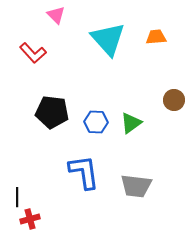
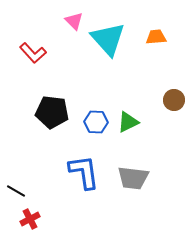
pink triangle: moved 18 px right, 6 px down
green triangle: moved 3 px left, 1 px up; rotated 10 degrees clockwise
gray trapezoid: moved 3 px left, 8 px up
black line: moved 1 px left, 6 px up; rotated 60 degrees counterclockwise
red cross: rotated 12 degrees counterclockwise
